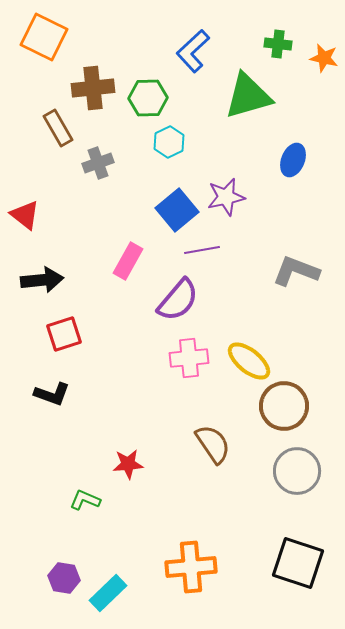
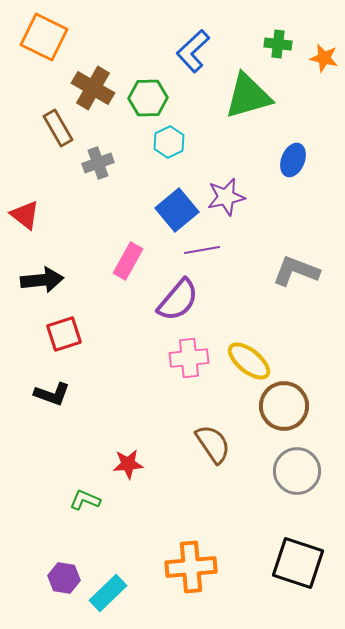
brown cross: rotated 36 degrees clockwise
